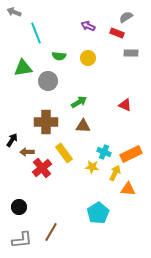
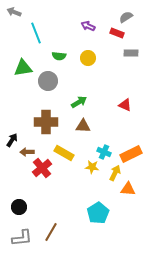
yellow rectangle: rotated 24 degrees counterclockwise
gray L-shape: moved 2 px up
